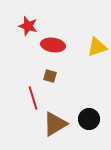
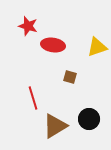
brown square: moved 20 px right, 1 px down
brown triangle: moved 2 px down
